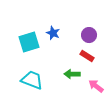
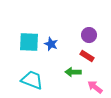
blue star: moved 2 px left, 11 px down
cyan square: rotated 20 degrees clockwise
green arrow: moved 1 px right, 2 px up
pink arrow: moved 1 px left, 1 px down
